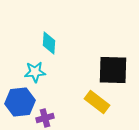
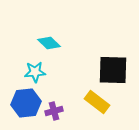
cyan diamond: rotated 50 degrees counterclockwise
blue hexagon: moved 6 px right, 1 px down
purple cross: moved 9 px right, 7 px up
